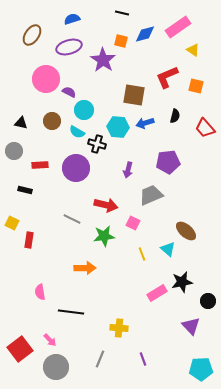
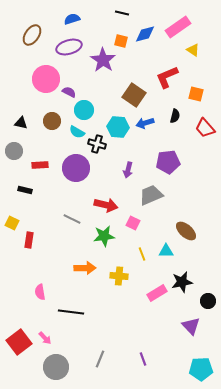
orange square at (196, 86): moved 8 px down
brown square at (134, 95): rotated 25 degrees clockwise
cyan triangle at (168, 249): moved 2 px left, 2 px down; rotated 42 degrees counterclockwise
yellow cross at (119, 328): moved 52 px up
pink arrow at (50, 340): moved 5 px left, 2 px up
red square at (20, 349): moved 1 px left, 7 px up
